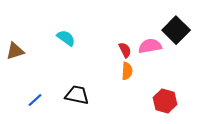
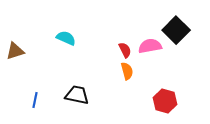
cyan semicircle: rotated 12 degrees counterclockwise
orange semicircle: rotated 18 degrees counterclockwise
blue line: rotated 35 degrees counterclockwise
